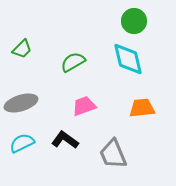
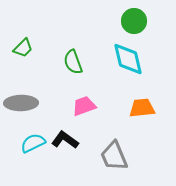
green trapezoid: moved 1 px right, 1 px up
green semicircle: rotated 80 degrees counterclockwise
gray ellipse: rotated 16 degrees clockwise
cyan semicircle: moved 11 px right
gray trapezoid: moved 1 px right, 2 px down
